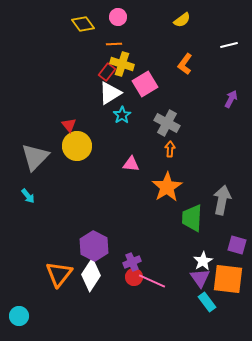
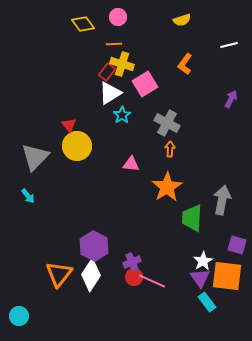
yellow semicircle: rotated 18 degrees clockwise
orange square: moved 1 px left, 3 px up
